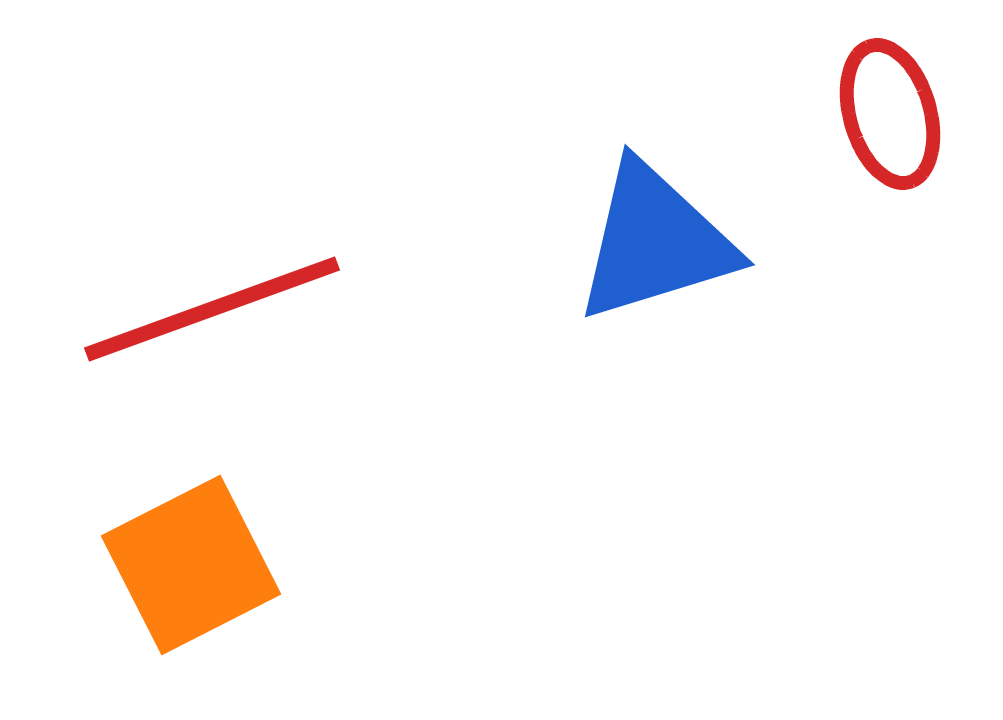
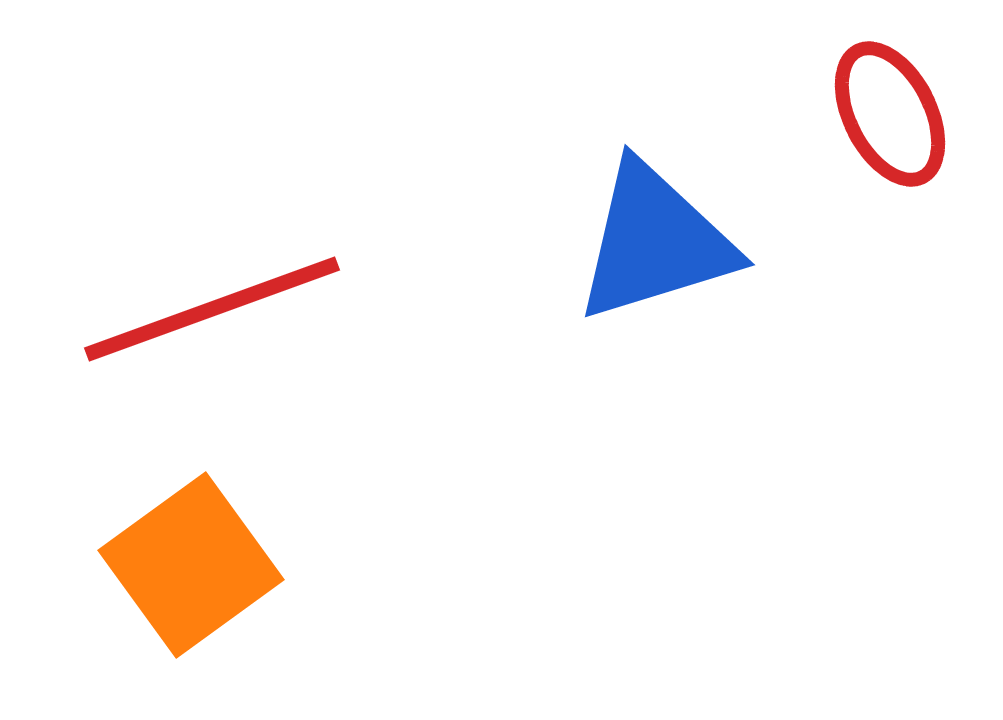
red ellipse: rotated 11 degrees counterclockwise
orange square: rotated 9 degrees counterclockwise
